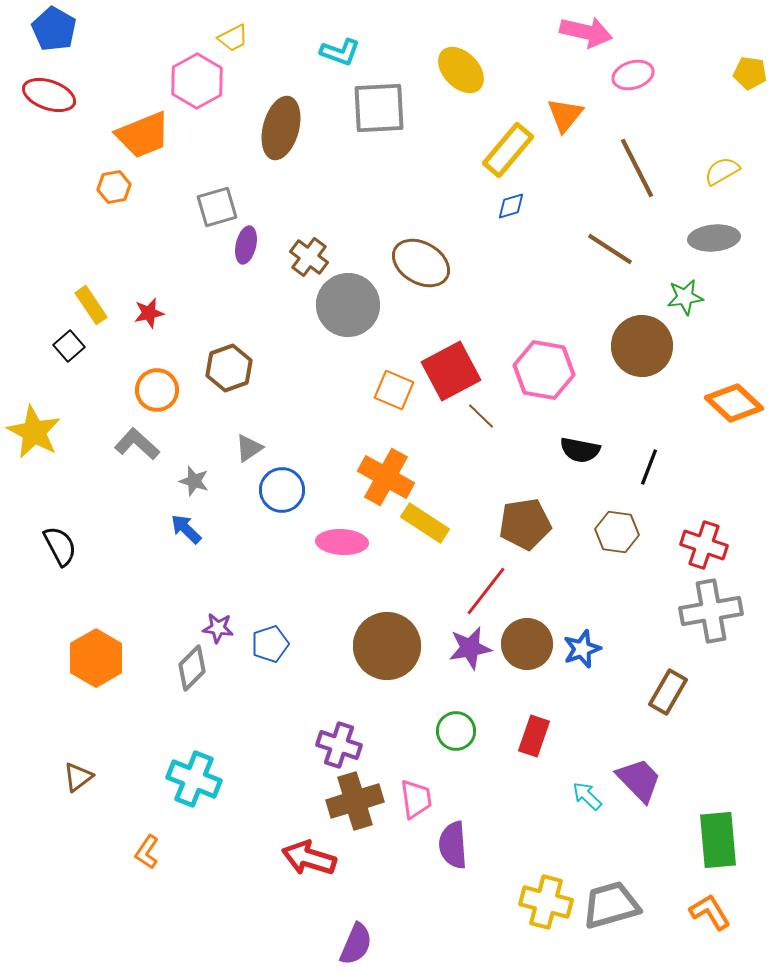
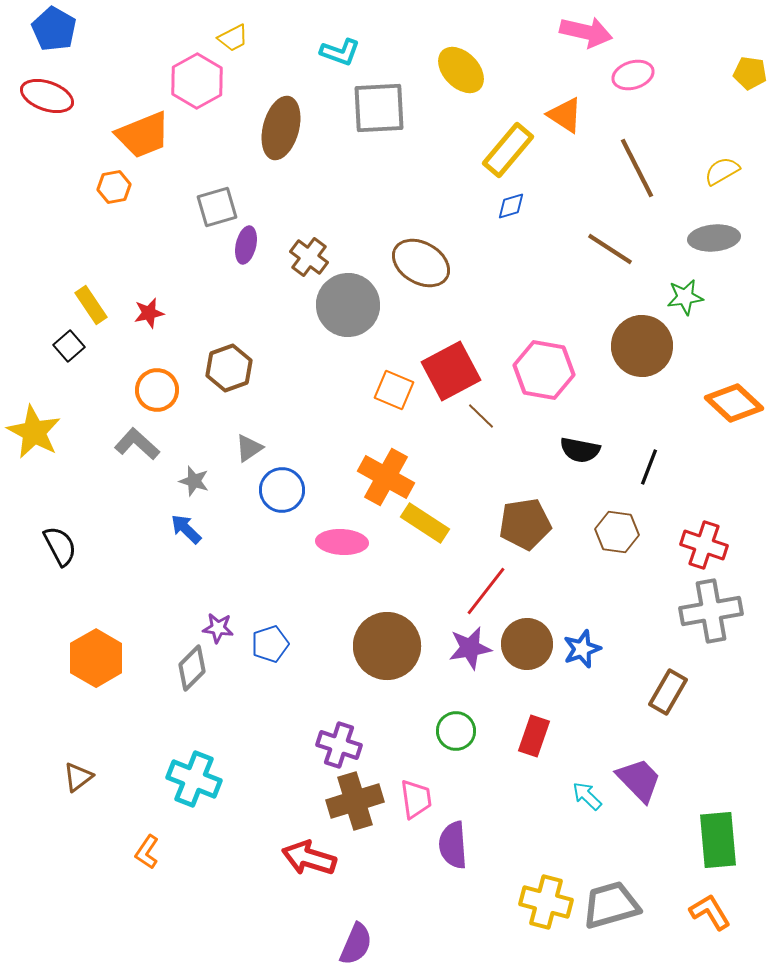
red ellipse at (49, 95): moved 2 px left, 1 px down
orange triangle at (565, 115): rotated 36 degrees counterclockwise
